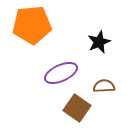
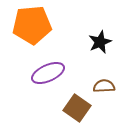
black star: moved 1 px right
purple ellipse: moved 13 px left
